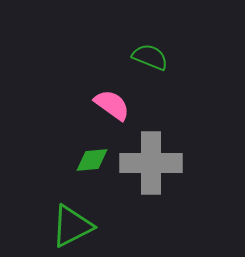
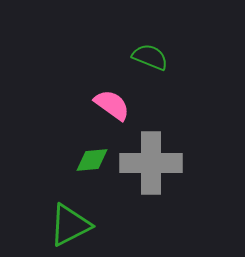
green triangle: moved 2 px left, 1 px up
